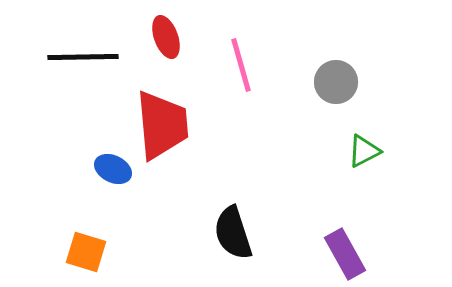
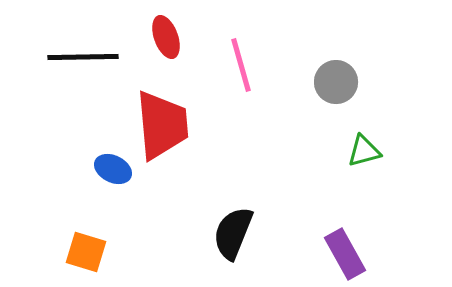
green triangle: rotated 12 degrees clockwise
black semicircle: rotated 40 degrees clockwise
